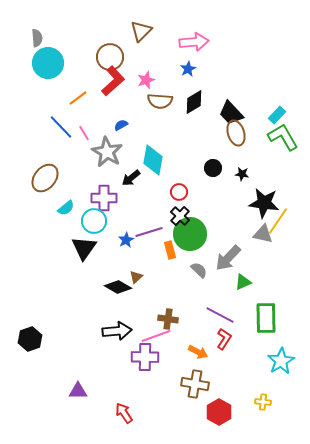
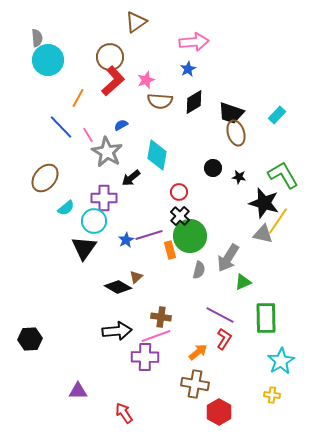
brown triangle at (141, 31): moved 5 px left, 9 px up; rotated 10 degrees clockwise
cyan circle at (48, 63): moved 3 px up
orange line at (78, 98): rotated 24 degrees counterclockwise
black trapezoid at (231, 113): rotated 28 degrees counterclockwise
pink line at (84, 133): moved 4 px right, 2 px down
green L-shape at (283, 137): moved 38 px down
cyan diamond at (153, 160): moved 4 px right, 5 px up
black star at (242, 174): moved 3 px left, 3 px down
black star at (264, 203): rotated 8 degrees clockwise
purple line at (149, 232): moved 3 px down
green circle at (190, 234): moved 2 px down
gray arrow at (228, 258): rotated 12 degrees counterclockwise
gray semicircle at (199, 270): rotated 60 degrees clockwise
brown cross at (168, 319): moved 7 px left, 2 px up
black hexagon at (30, 339): rotated 15 degrees clockwise
orange arrow at (198, 352): rotated 66 degrees counterclockwise
yellow cross at (263, 402): moved 9 px right, 7 px up
